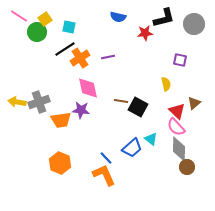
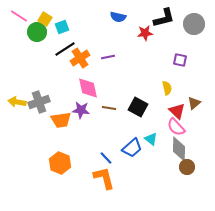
yellow square: rotated 24 degrees counterclockwise
cyan square: moved 7 px left; rotated 32 degrees counterclockwise
yellow semicircle: moved 1 px right, 4 px down
brown line: moved 12 px left, 7 px down
orange L-shape: moved 3 px down; rotated 10 degrees clockwise
